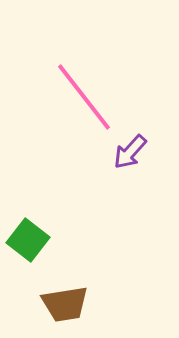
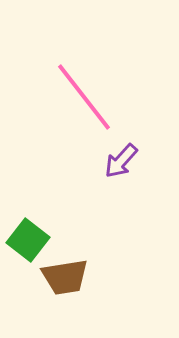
purple arrow: moved 9 px left, 9 px down
brown trapezoid: moved 27 px up
